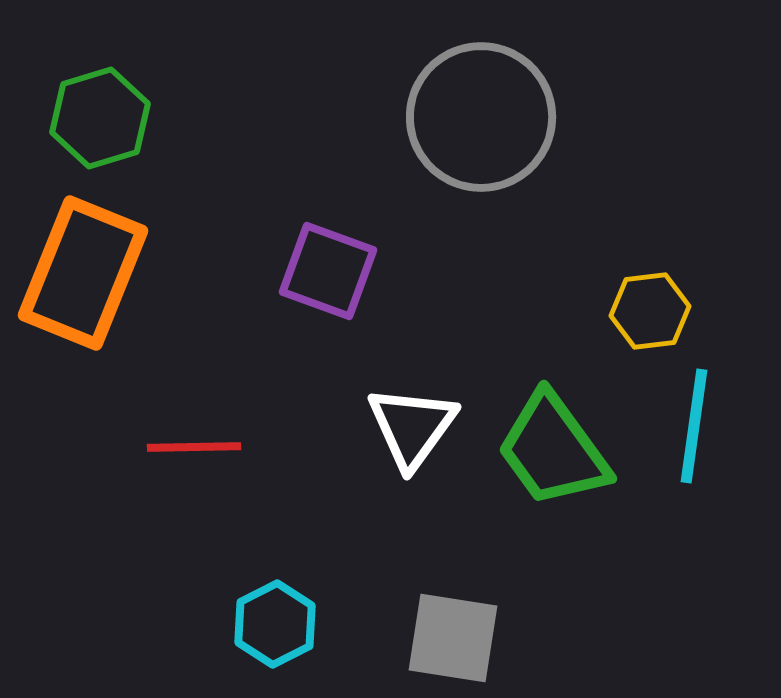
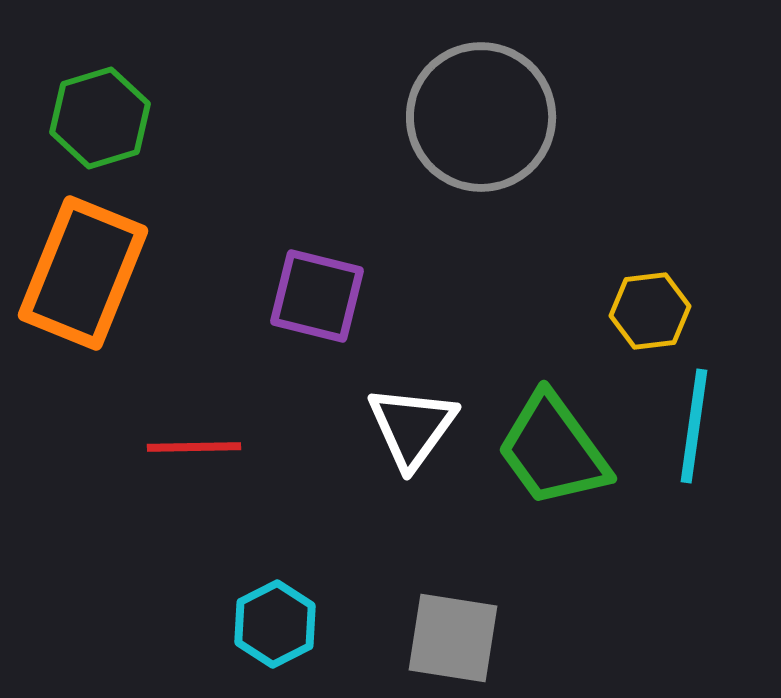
purple square: moved 11 px left, 25 px down; rotated 6 degrees counterclockwise
